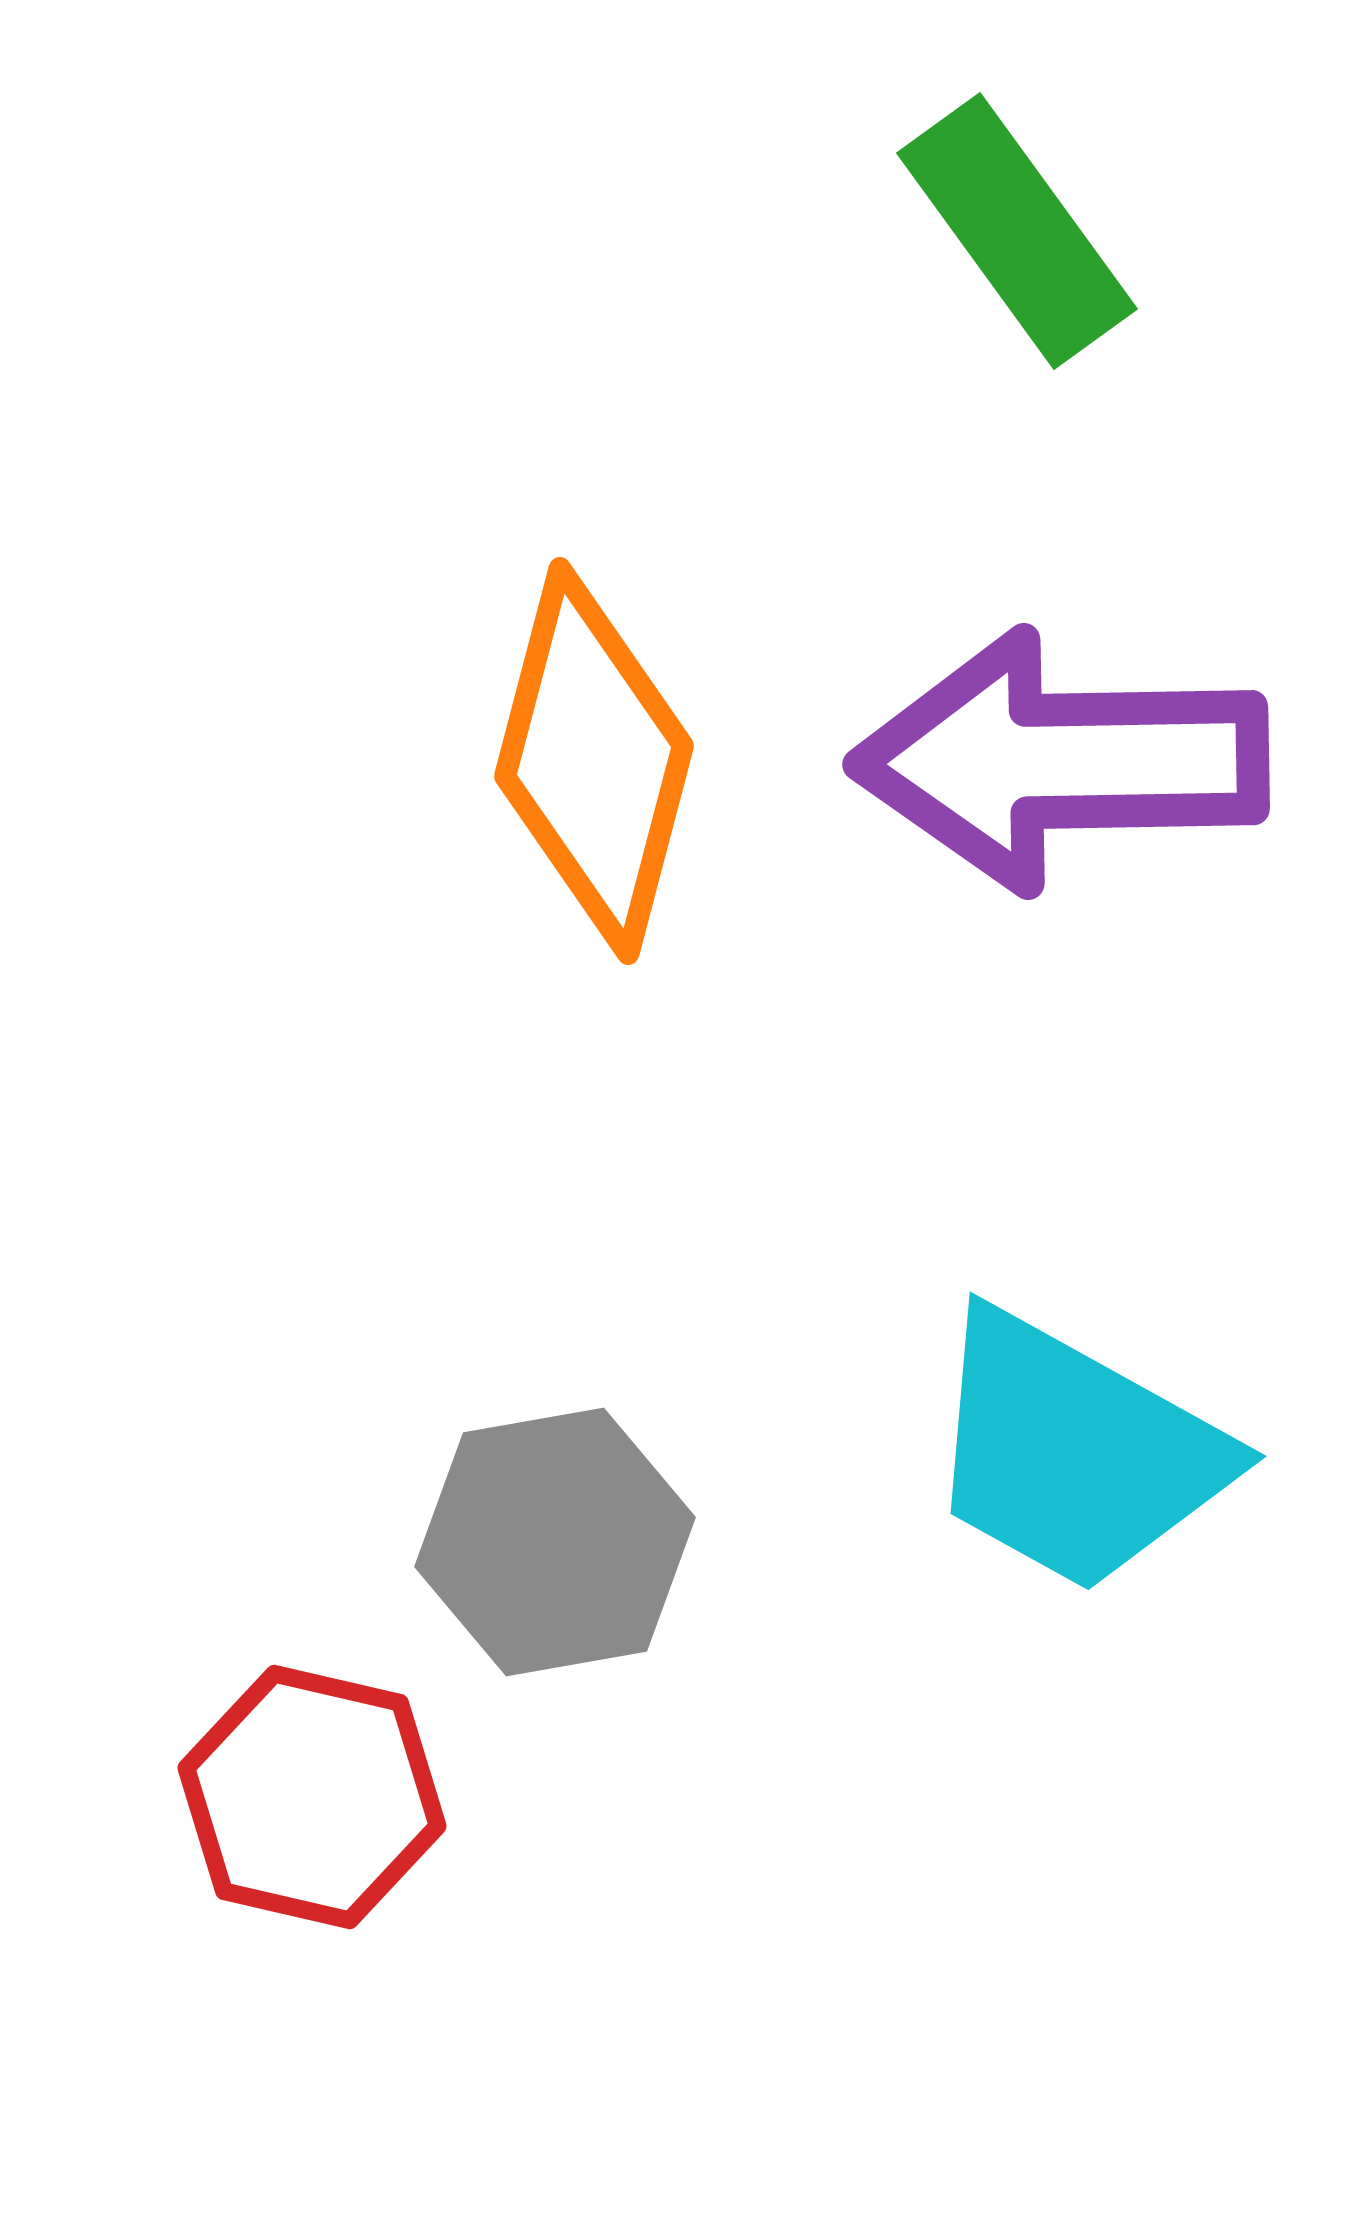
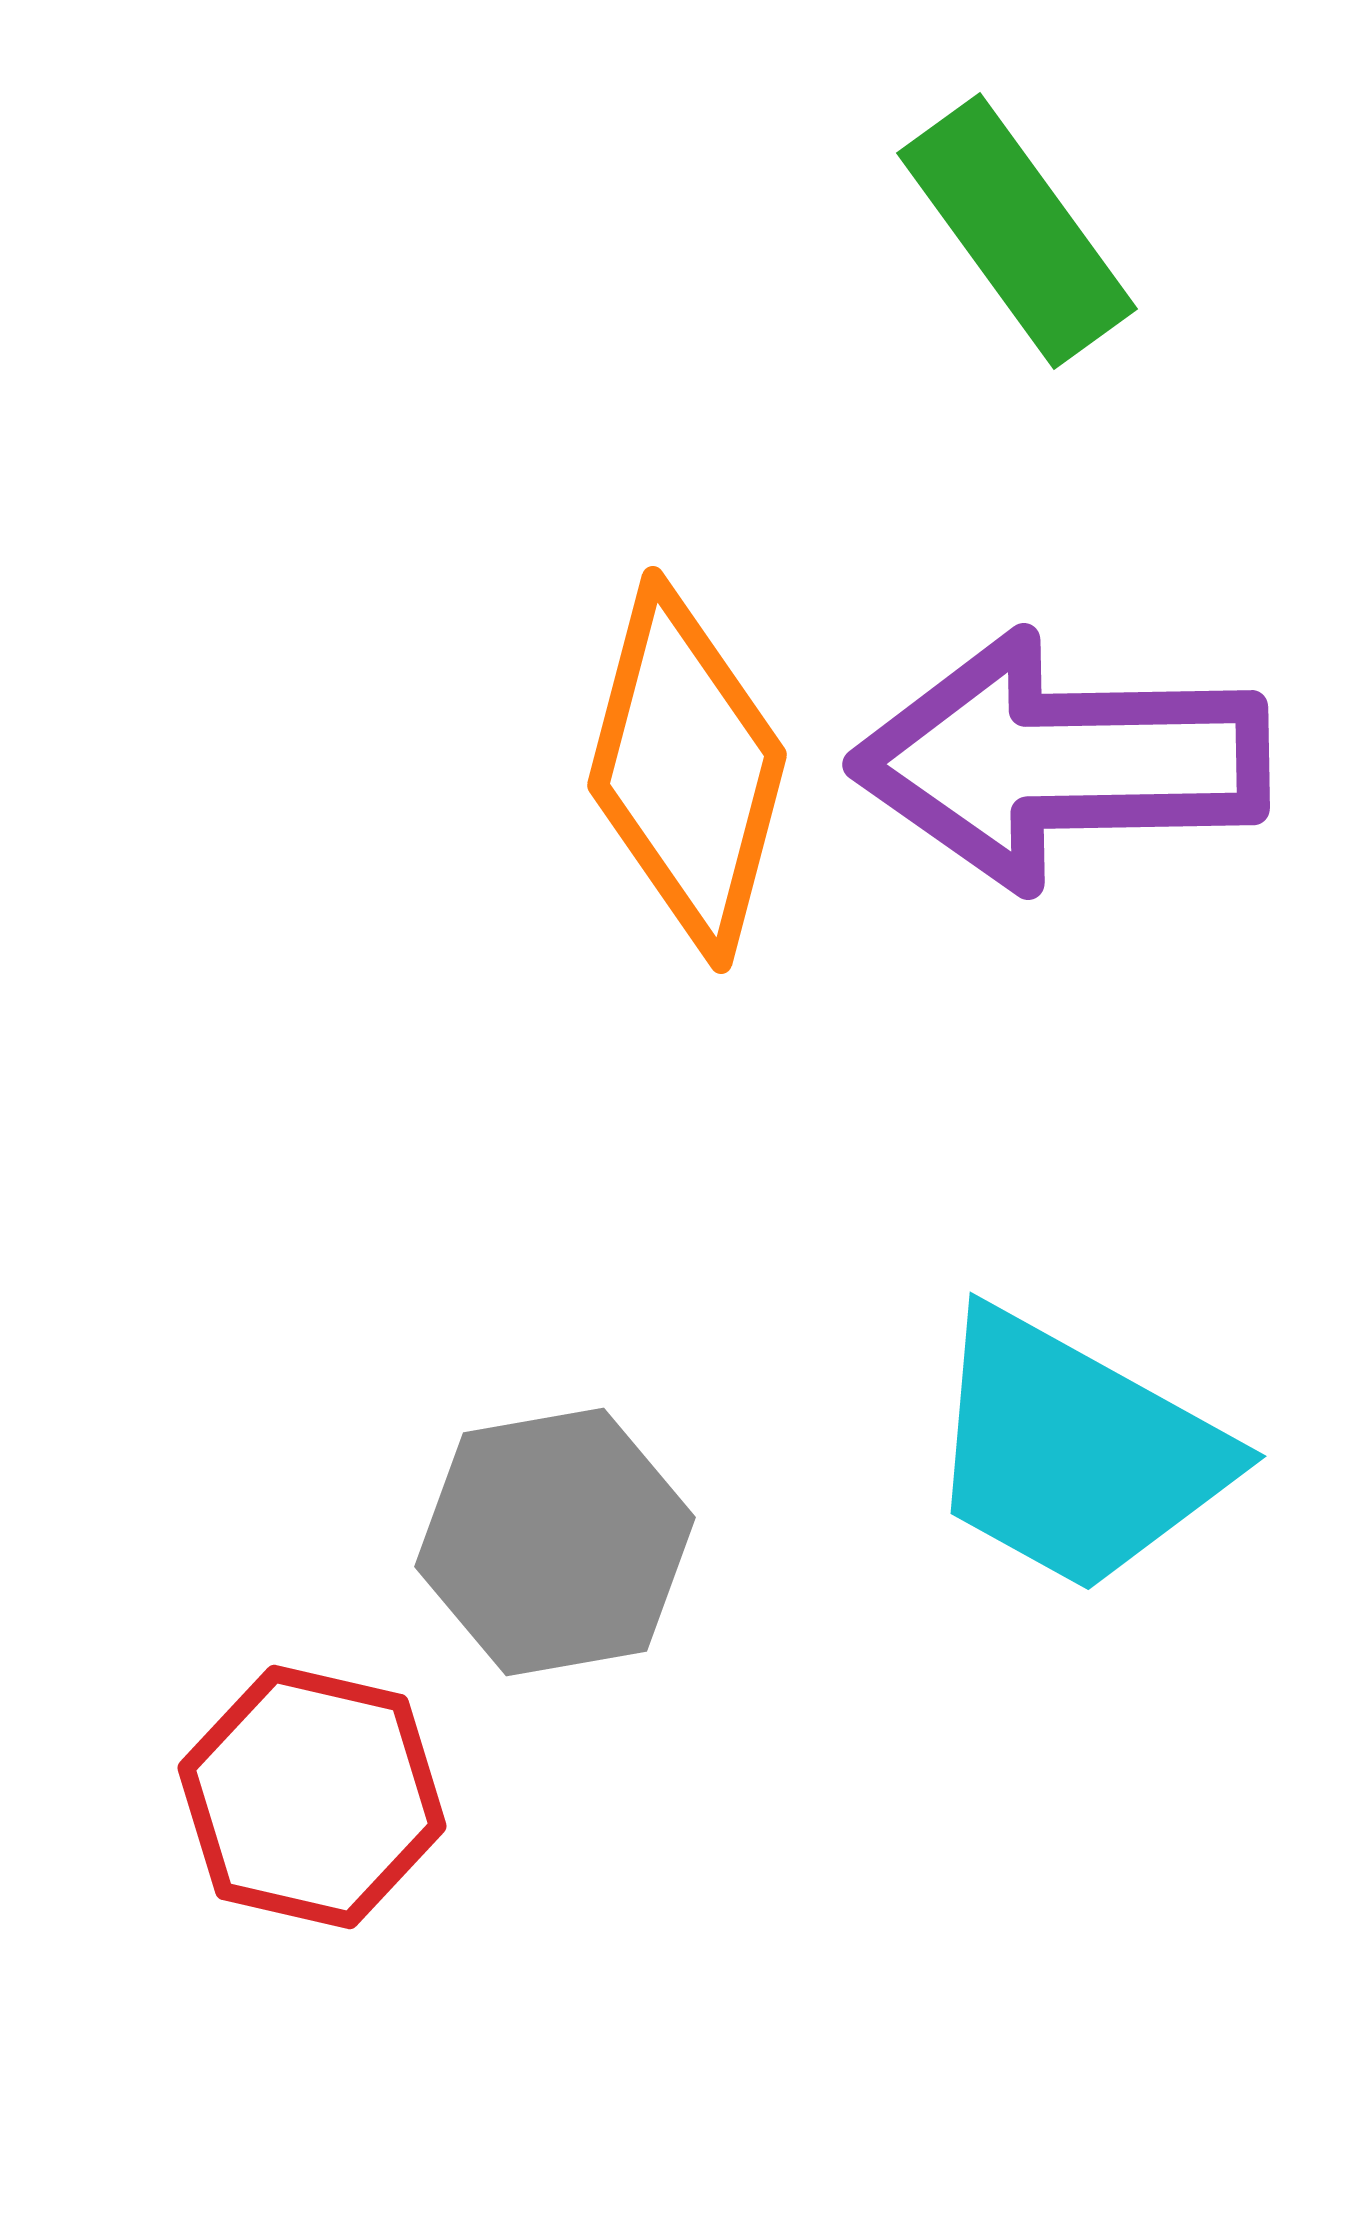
orange diamond: moved 93 px right, 9 px down
